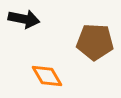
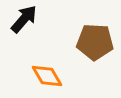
black arrow: rotated 60 degrees counterclockwise
